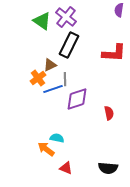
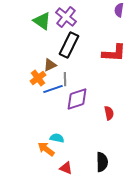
black semicircle: moved 6 px left, 6 px up; rotated 96 degrees counterclockwise
